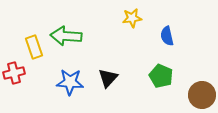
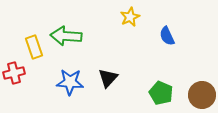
yellow star: moved 2 px left, 1 px up; rotated 18 degrees counterclockwise
blue semicircle: rotated 12 degrees counterclockwise
green pentagon: moved 17 px down
